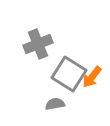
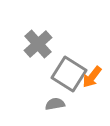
gray cross: rotated 20 degrees counterclockwise
